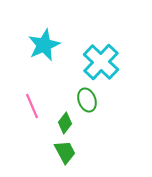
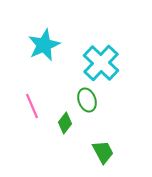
cyan cross: moved 1 px down
green trapezoid: moved 38 px right
